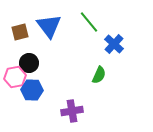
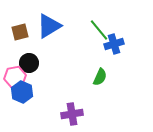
green line: moved 10 px right, 8 px down
blue triangle: rotated 36 degrees clockwise
blue cross: rotated 30 degrees clockwise
green semicircle: moved 1 px right, 2 px down
blue hexagon: moved 10 px left, 2 px down; rotated 20 degrees clockwise
purple cross: moved 3 px down
